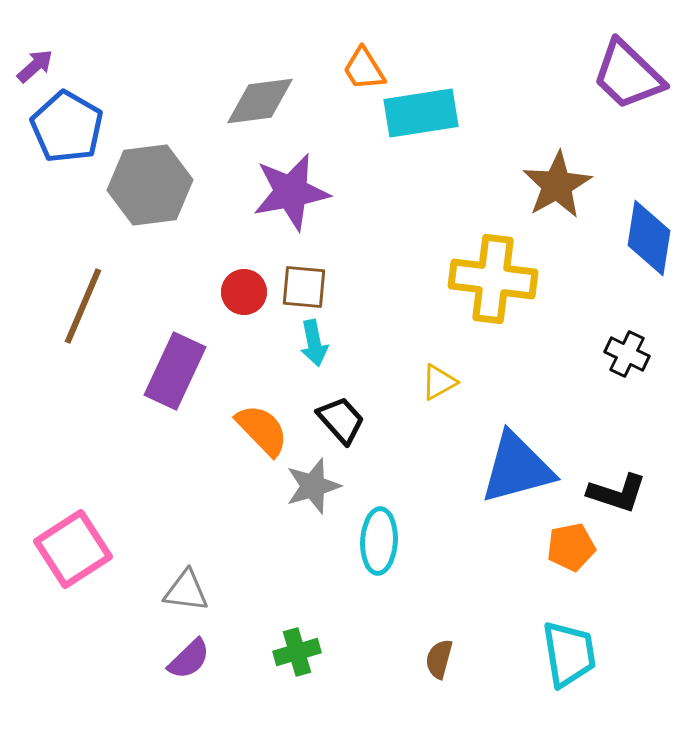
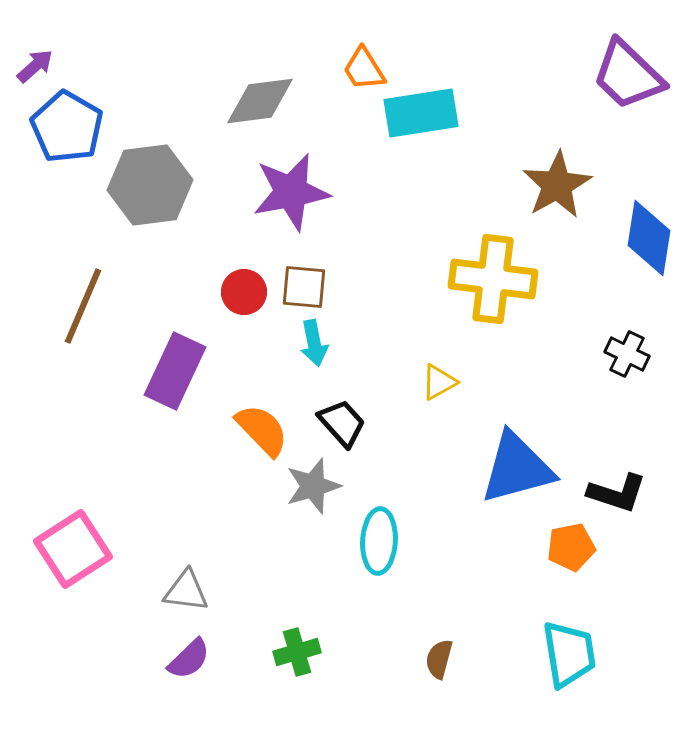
black trapezoid: moved 1 px right, 3 px down
